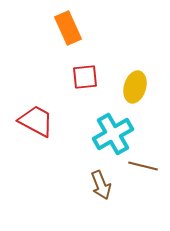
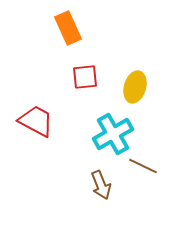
brown line: rotated 12 degrees clockwise
